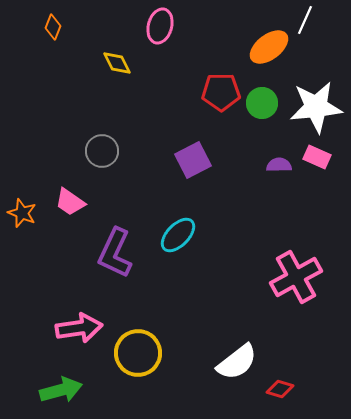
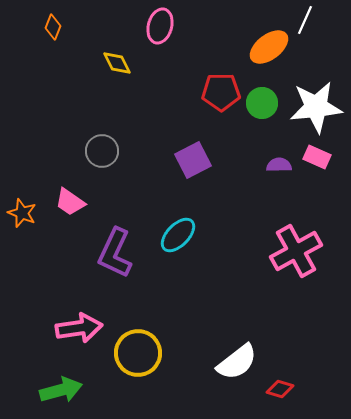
pink cross: moved 26 px up
